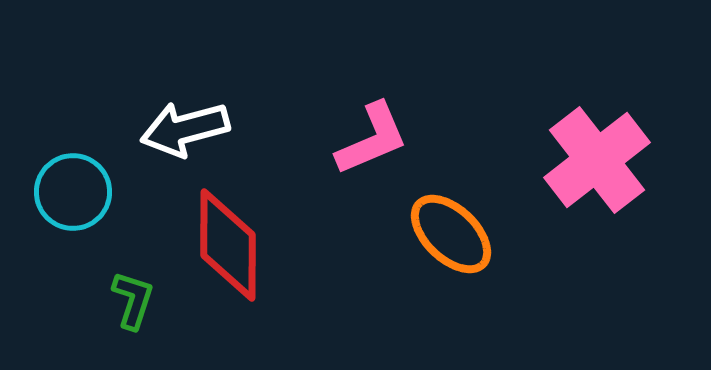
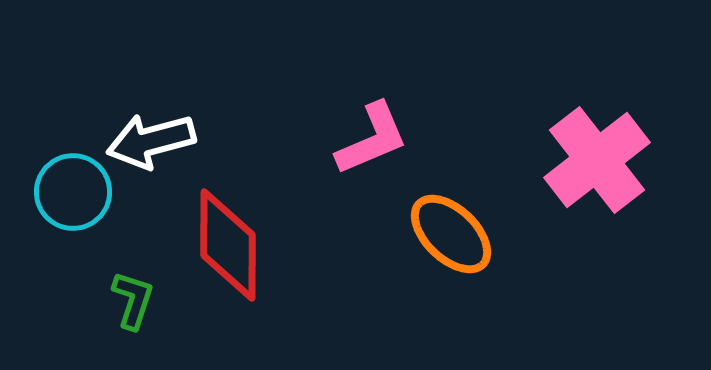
white arrow: moved 34 px left, 12 px down
